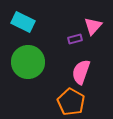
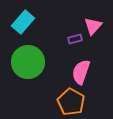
cyan rectangle: rotated 75 degrees counterclockwise
